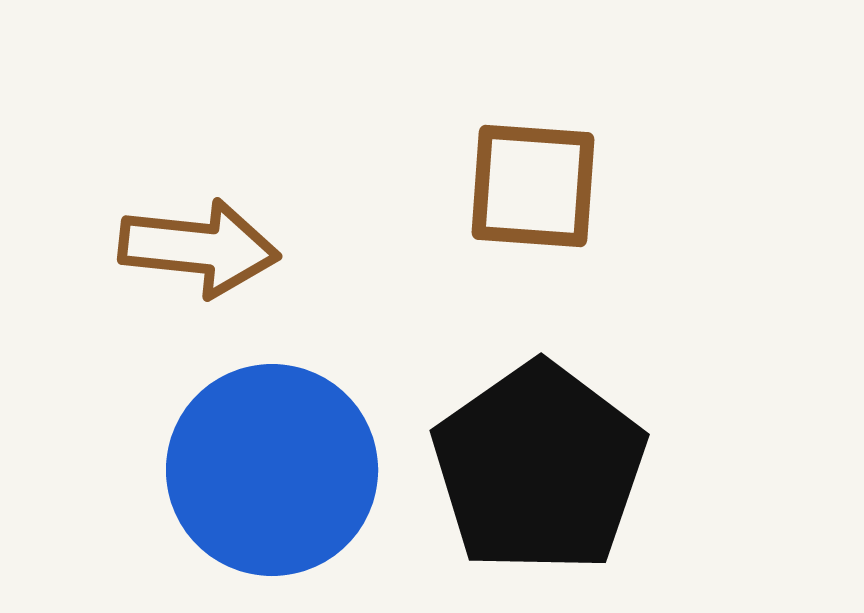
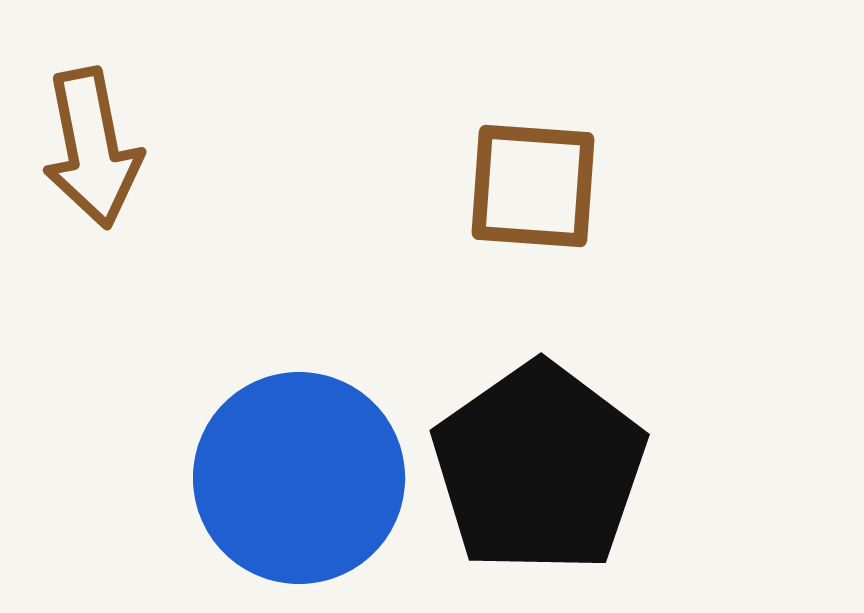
brown arrow: moved 107 px left, 100 px up; rotated 73 degrees clockwise
blue circle: moved 27 px right, 8 px down
